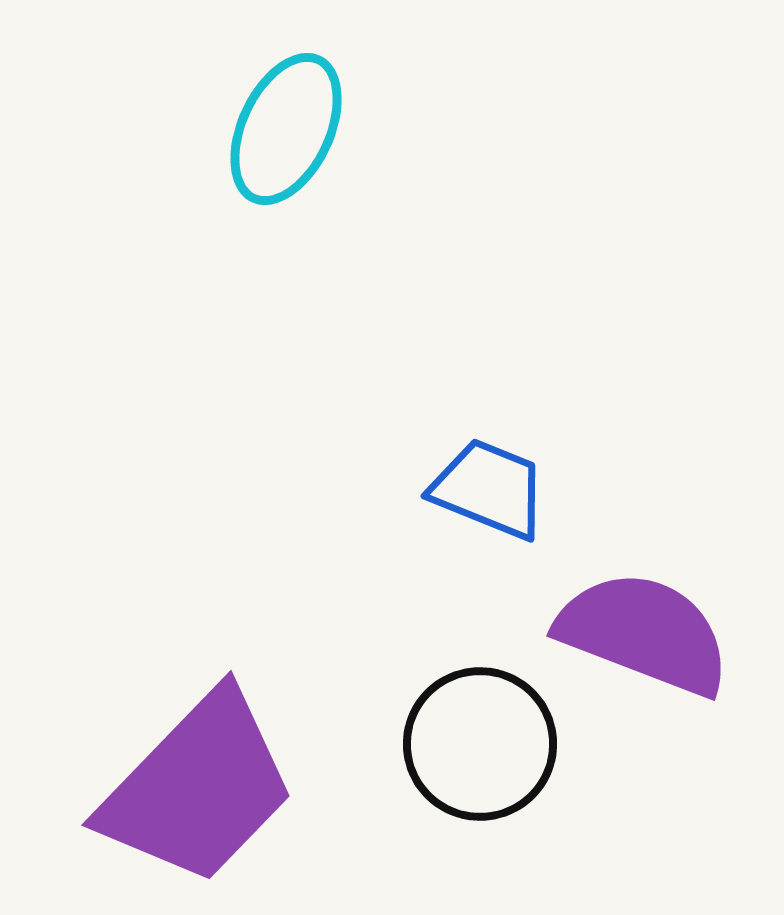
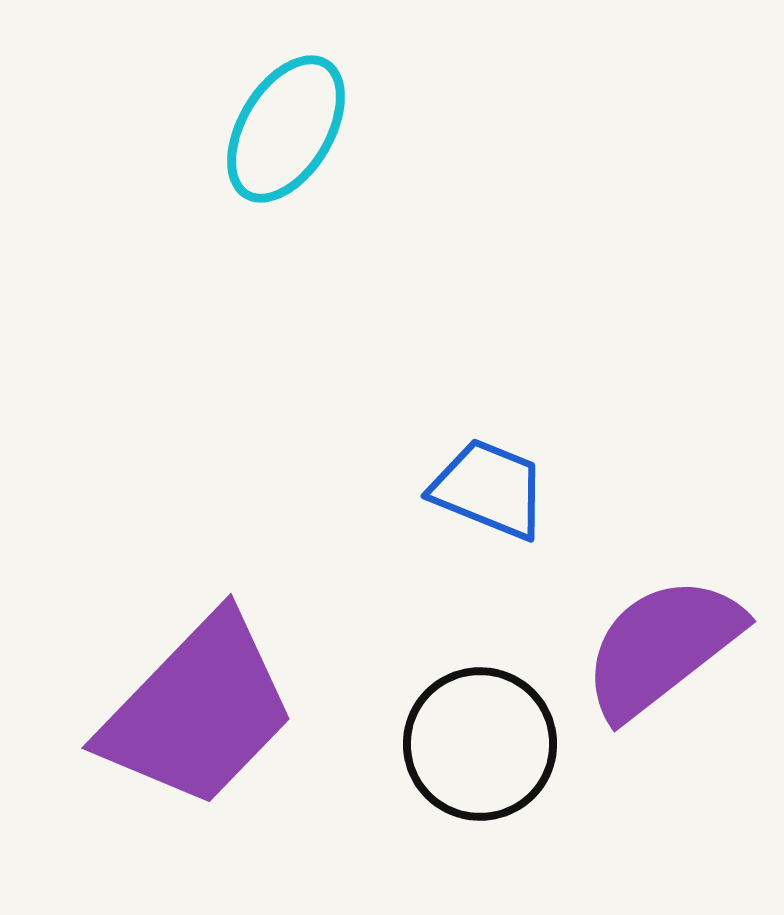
cyan ellipse: rotated 6 degrees clockwise
purple semicircle: moved 18 px right, 14 px down; rotated 59 degrees counterclockwise
purple trapezoid: moved 77 px up
